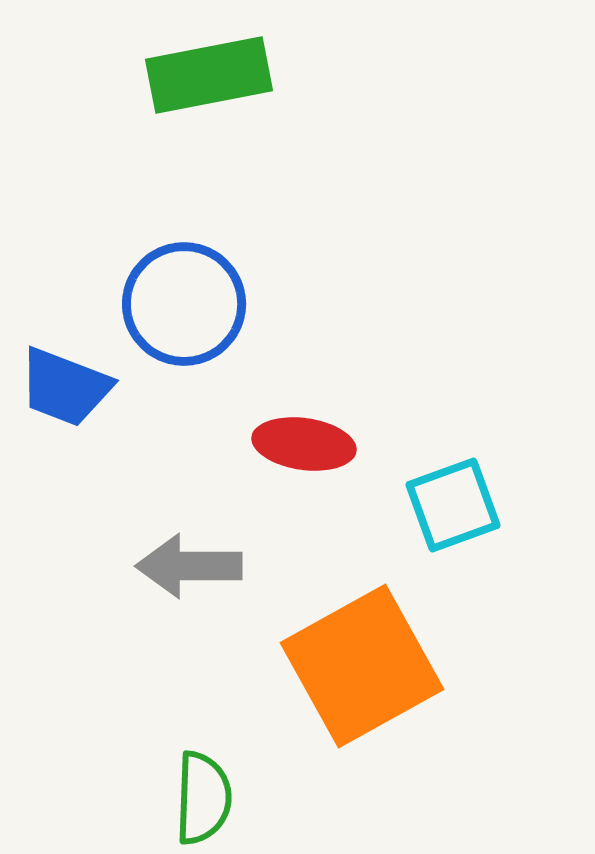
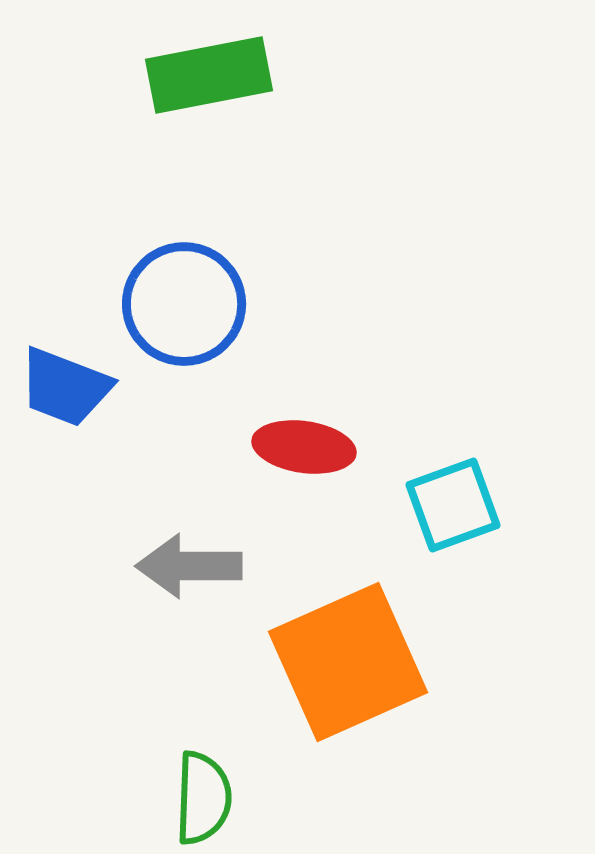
red ellipse: moved 3 px down
orange square: moved 14 px left, 4 px up; rotated 5 degrees clockwise
